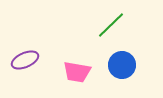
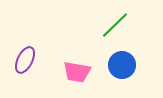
green line: moved 4 px right
purple ellipse: rotated 40 degrees counterclockwise
